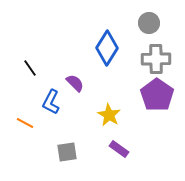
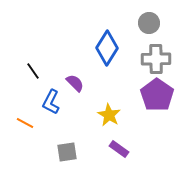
black line: moved 3 px right, 3 px down
